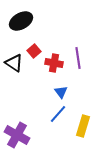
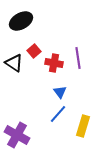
blue triangle: moved 1 px left
